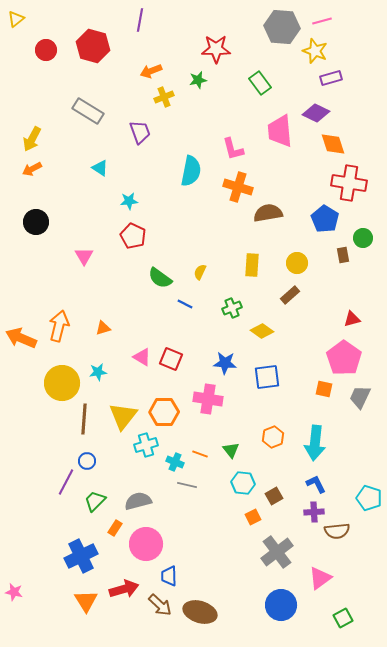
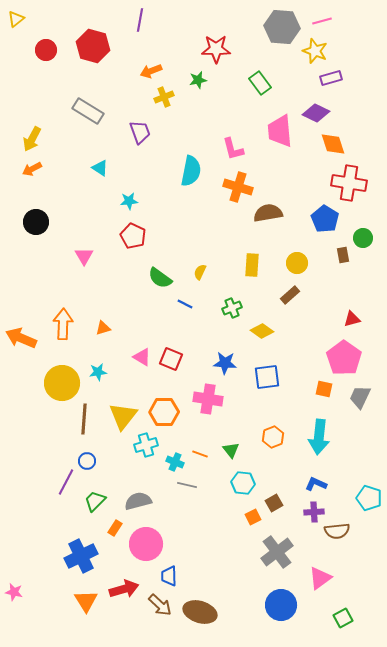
orange arrow at (59, 326): moved 4 px right, 2 px up; rotated 12 degrees counterclockwise
cyan arrow at (315, 443): moved 4 px right, 6 px up
blue L-shape at (316, 484): rotated 40 degrees counterclockwise
brown square at (274, 496): moved 7 px down
